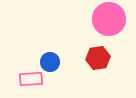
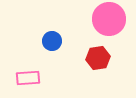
blue circle: moved 2 px right, 21 px up
pink rectangle: moved 3 px left, 1 px up
